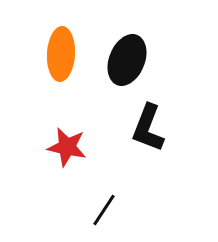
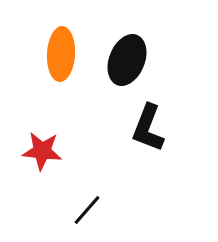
red star: moved 25 px left, 4 px down; rotated 6 degrees counterclockwise
black line: moved 17 px left; rotated 8 degrees clockwise
